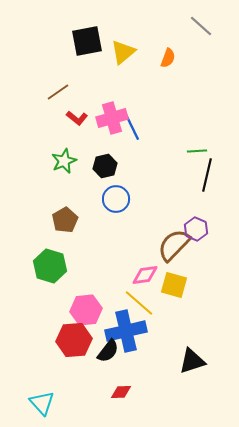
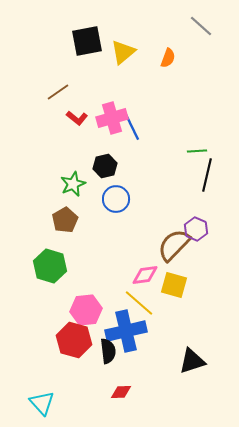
green star: moved 9 px right, 23 px down
red hexagon: rotated 20 degrees clockwise
black semicircle: rotated 45 degrees counterclockwise
